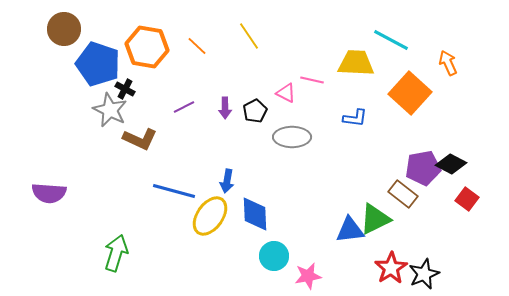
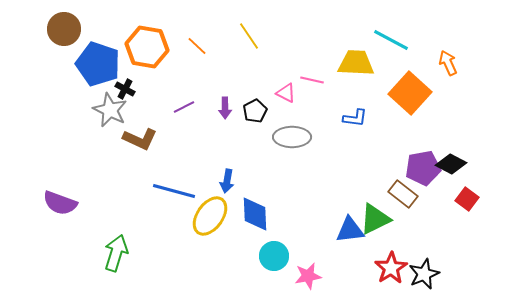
purple semicircle: moved 11 px right, 10 px down; rotated 16 degrees clockwise
